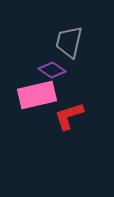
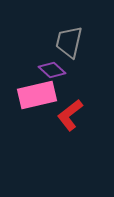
purple diamond: rotated 8 degrees clockwise
red L-shape: moved 1 px right, 1 px up; rotated 20 degrees counterclockwise
